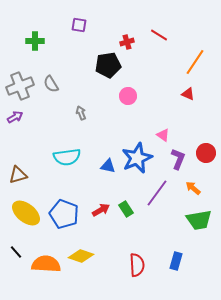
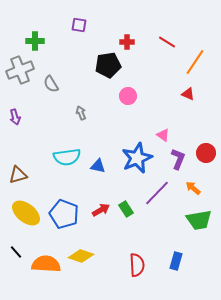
red line: moved 8 px right, 7 px down
red cross: rotated 16 degrees clockwise
gray cross: moved 16 px up
purple arrow: rotated 105 degrees clockwise
blue triangle: moved 10 px left
purple line: rotated 8 degrees clockwise
